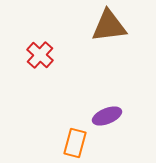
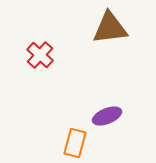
brown triangle: moved 1 px right, 2 px down
